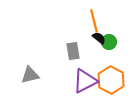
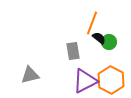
orange line: moved 2 px left, 2 px down; rotated 35 degrees clockwise
